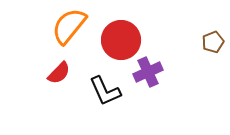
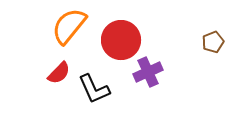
black L-shape: moved 11 px left, 2 px up
